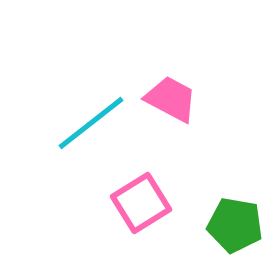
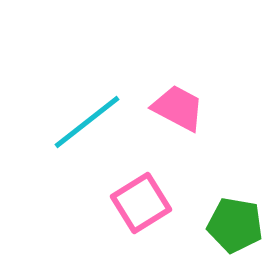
pink trapezoid: moved 7 px right, 9 px down
cyan line: moved 4 px left, 1 px up
